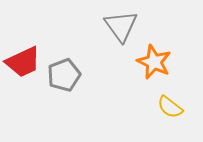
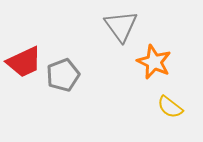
red trapezoid: moved 1 px right
gray pentagon: moved 1 px left
